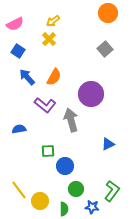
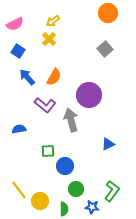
purple circle: moved 2 px left, 1 px down
